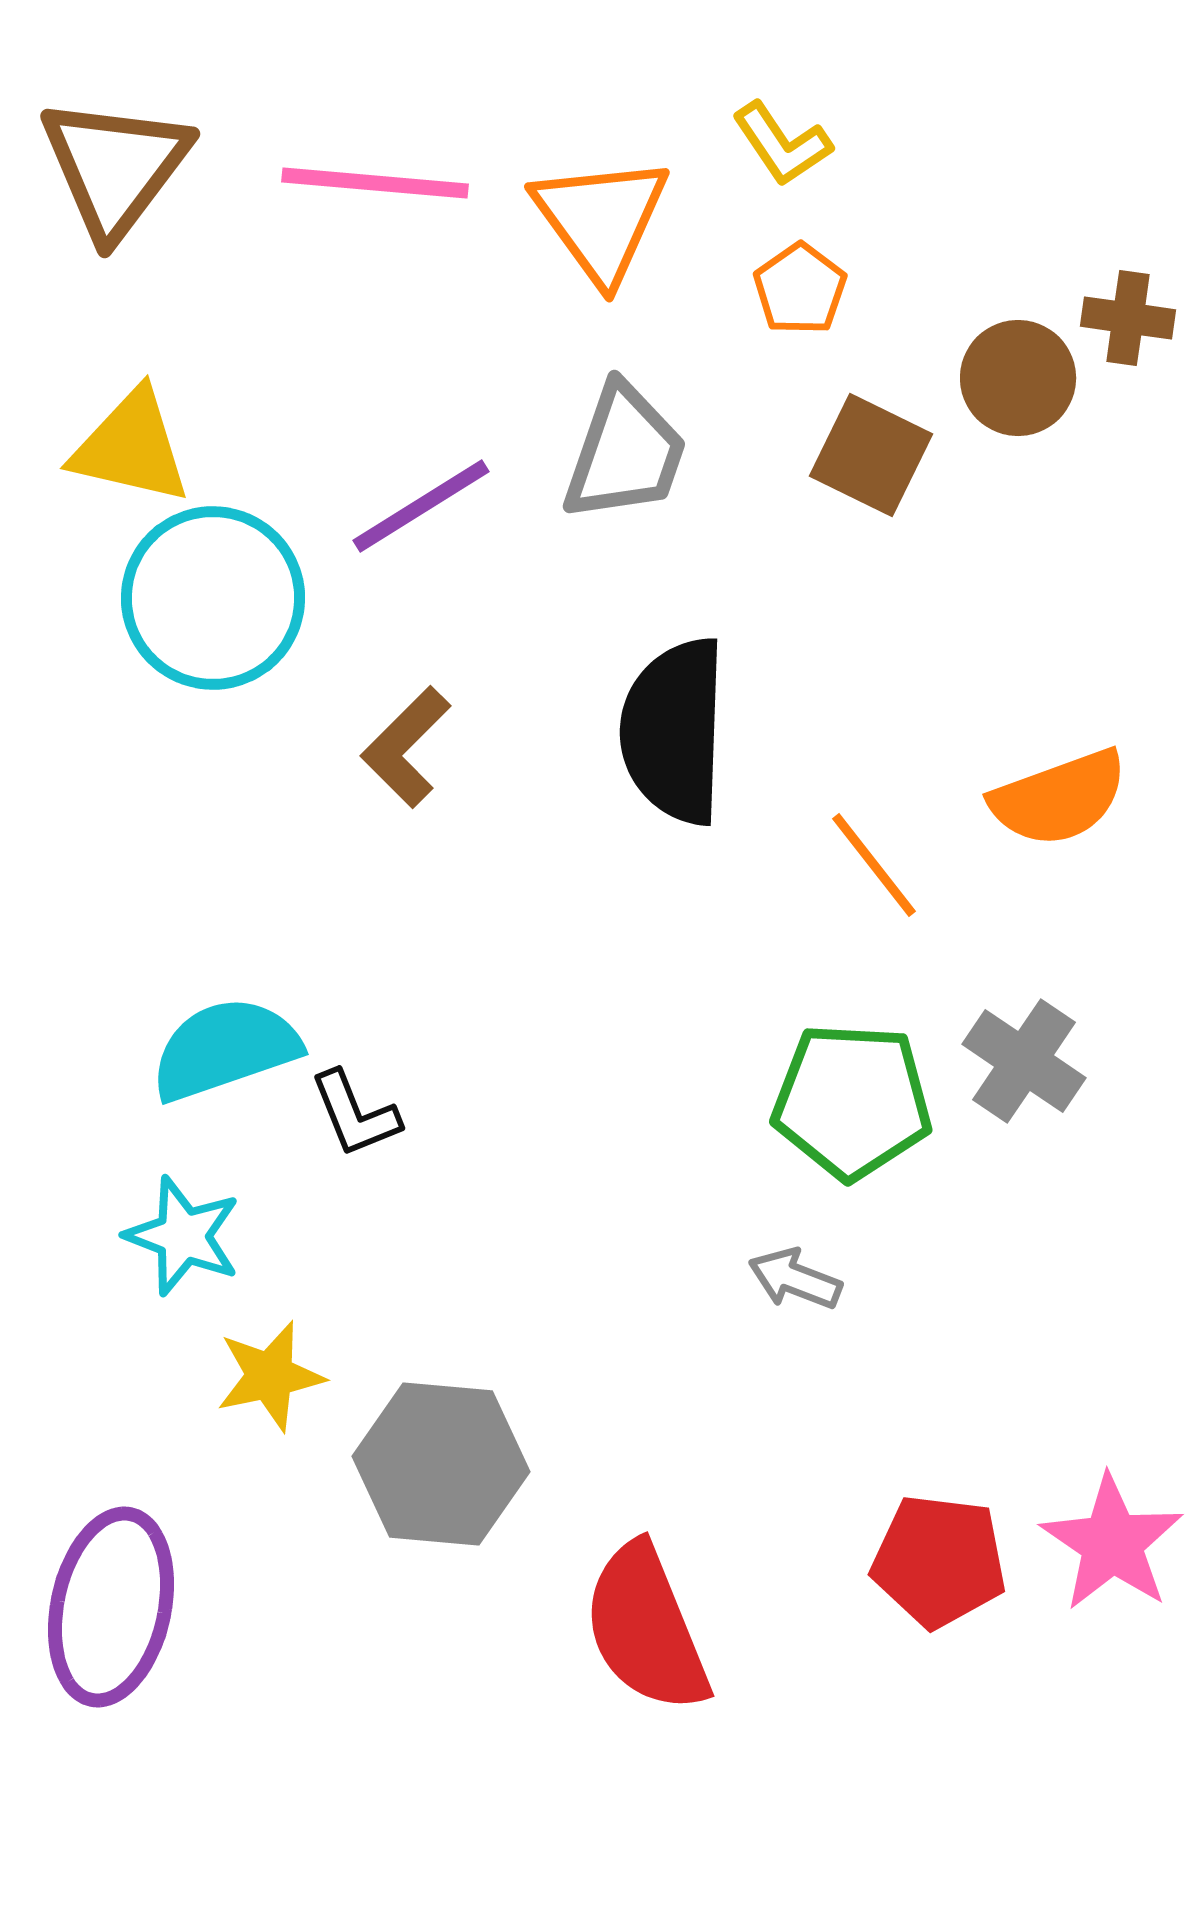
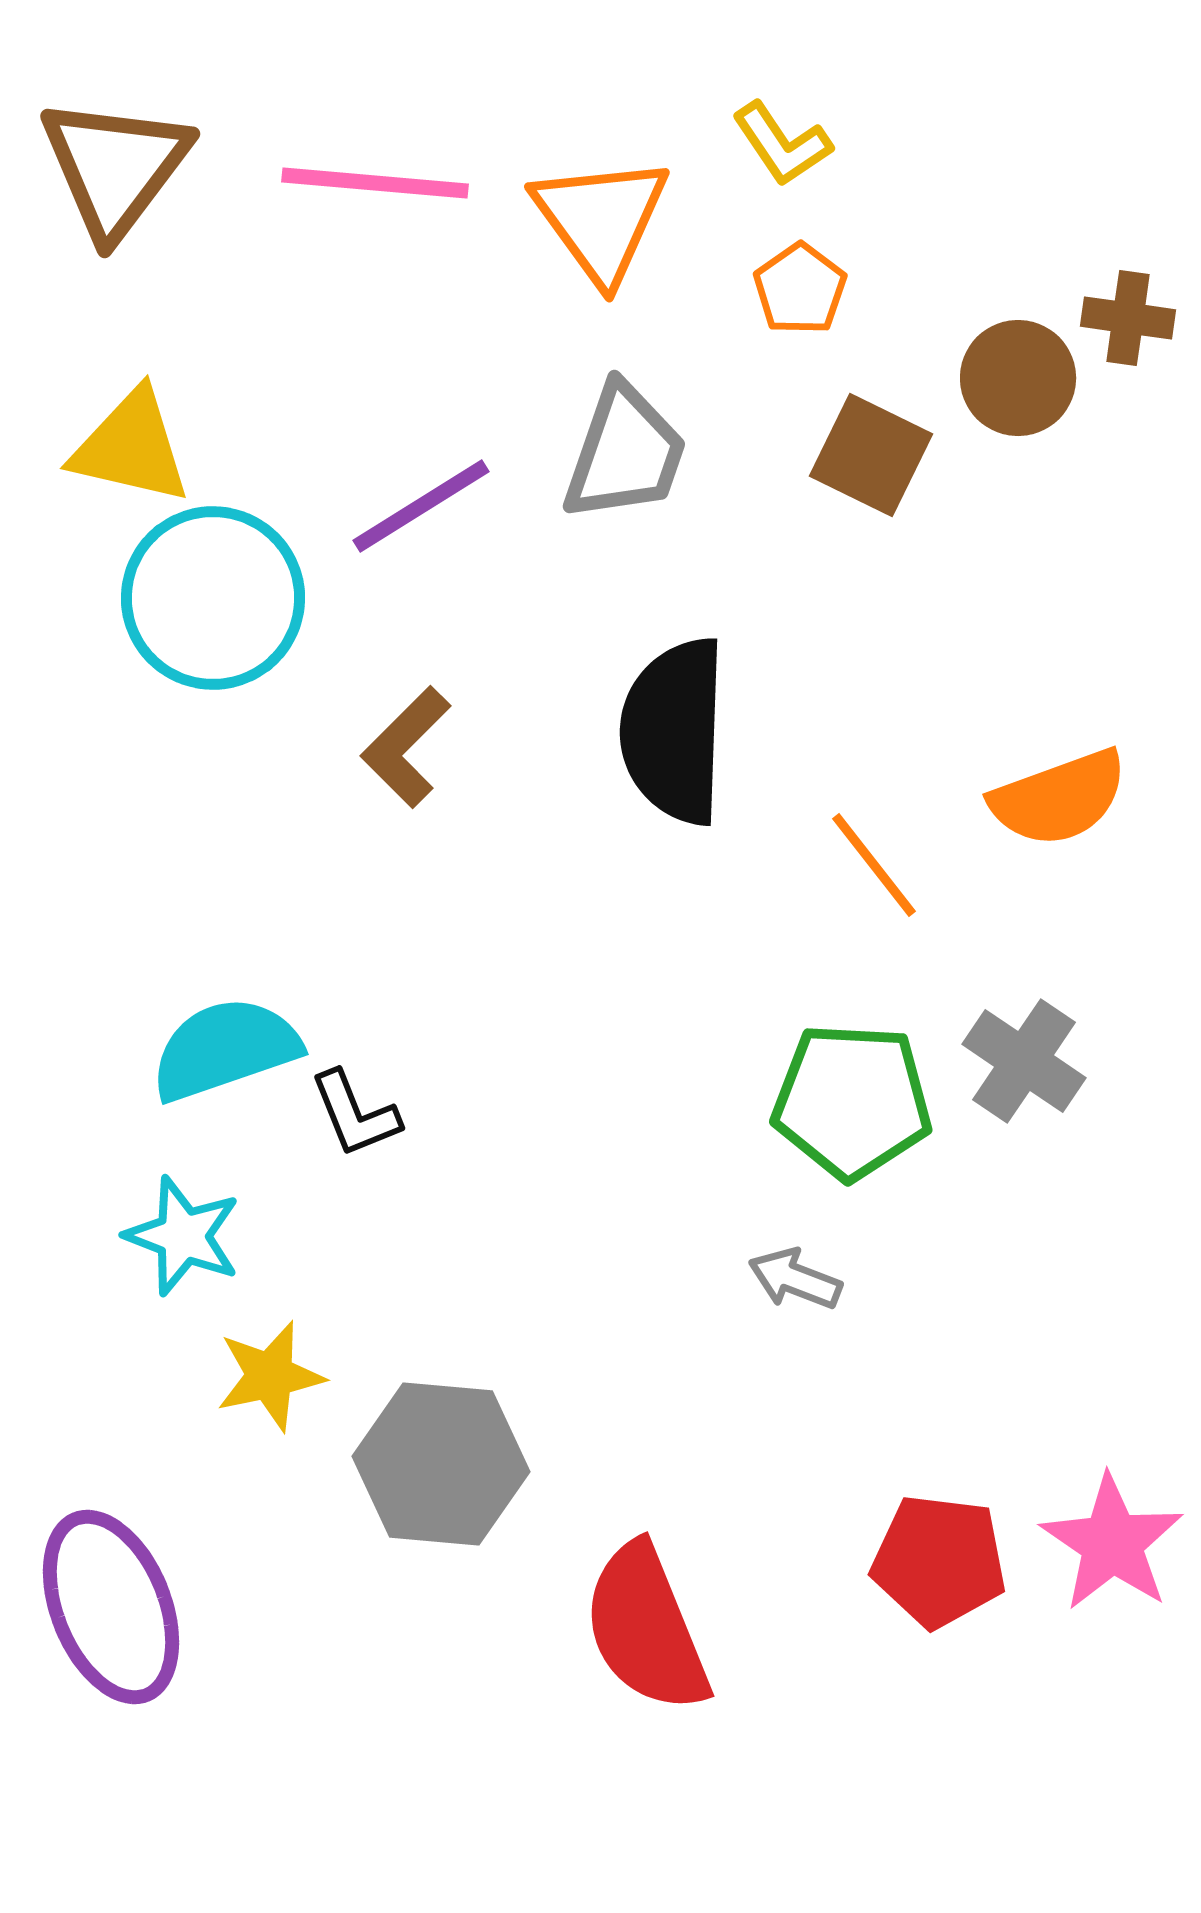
purple ellipse: rotated 34 degrees counterclockwise
